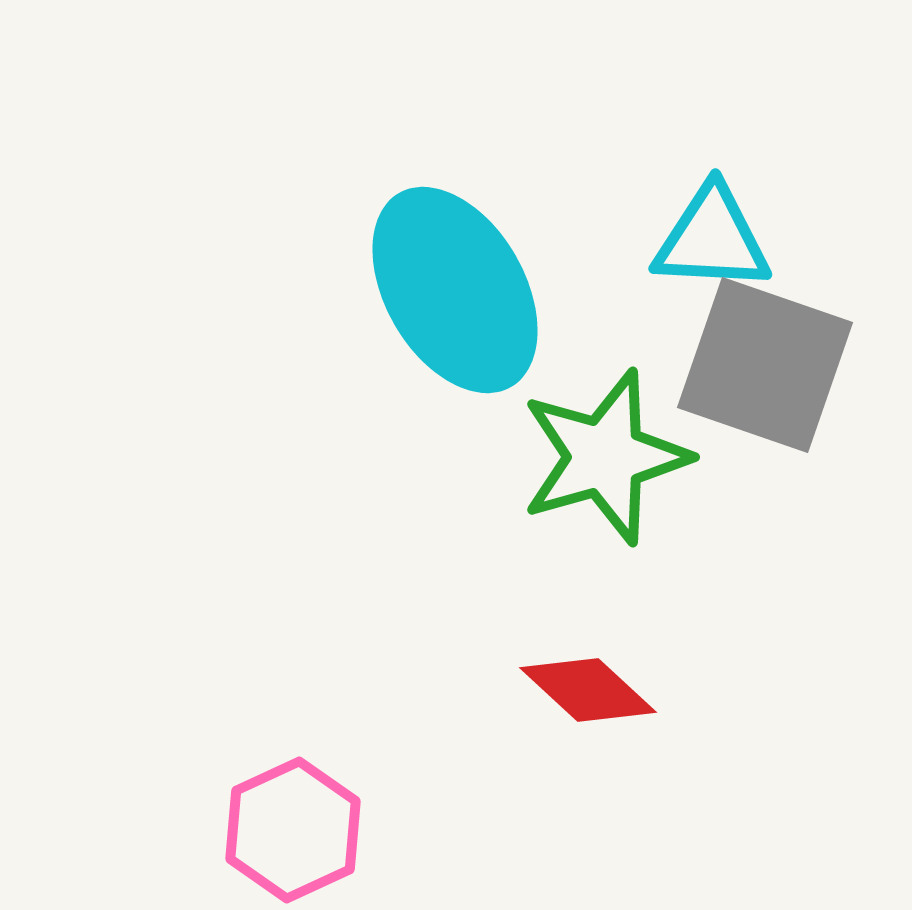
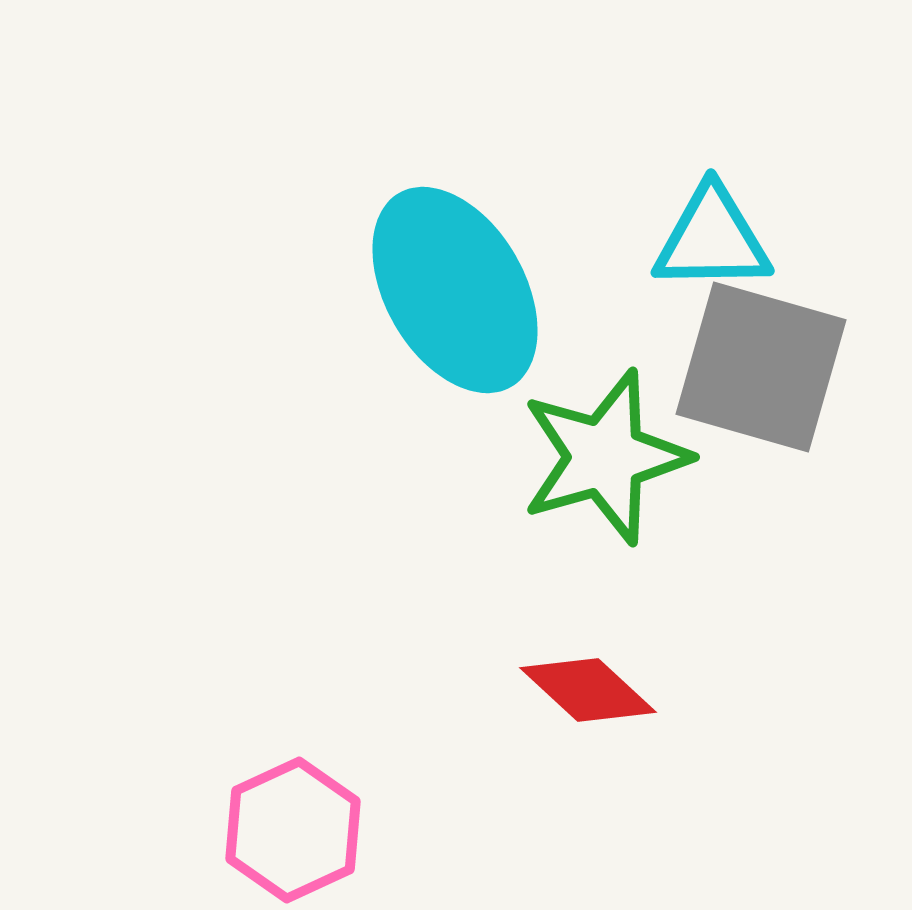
cyan triangle: rotated 4 degrees counterclockwise
gray square: moved 4 px left, 2 px down; rotated 3 degrees counterclockwise
